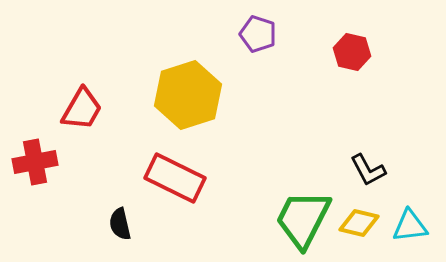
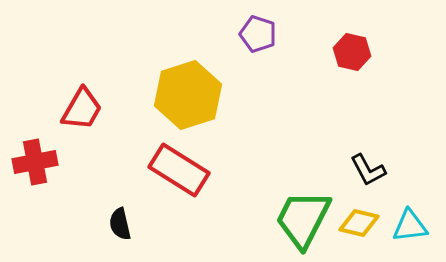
red rectangle: moved 4 px right, 8 px up; rotated 6 degrees clockwise
